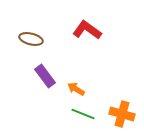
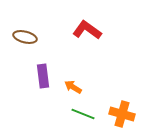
brown ellipse: moved 6 px left, 2 px up
purple rectangle: moved 2 px left; rotated 30 degrees clockwise
orange arrow: moved 3 px left, 2 px up
